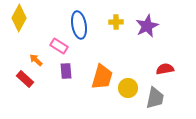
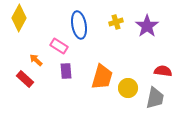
yellow cross: rotated 16 degrees counterclockwise
purple star: rotated 10 degrees counterclockwise
red semicircle: moved 2 px left, 2 px down; rotated 18 degrees clockwise
